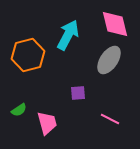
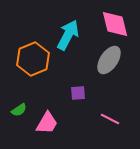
orange hexagon: moved 5 px right, 4 px down; rotated 8 degrees counterclockwise
pink trapezoid: rotated 45 degrees clockwise
